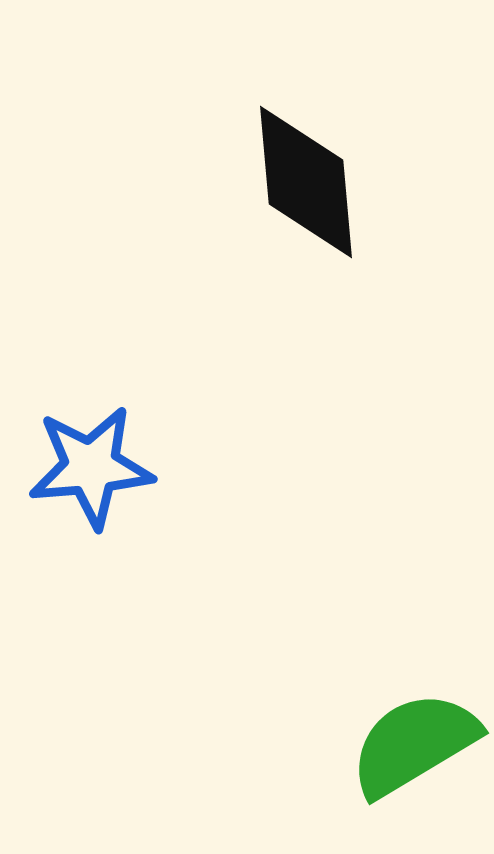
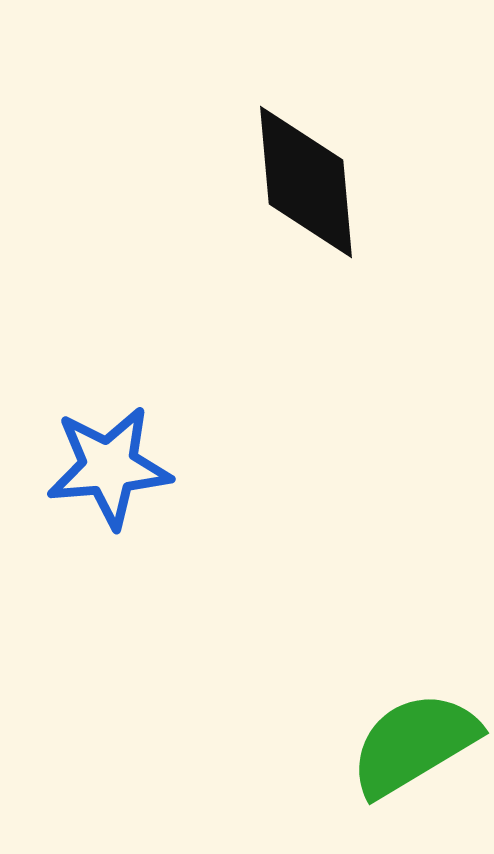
blue star: moved 18 px right
